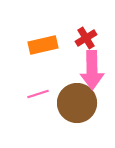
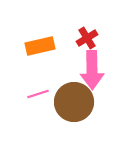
red cross: moved 1 px right
orange rectangle: moved 3 px left, 1 px down
brown circle: moved 3 px left, 1 px up
